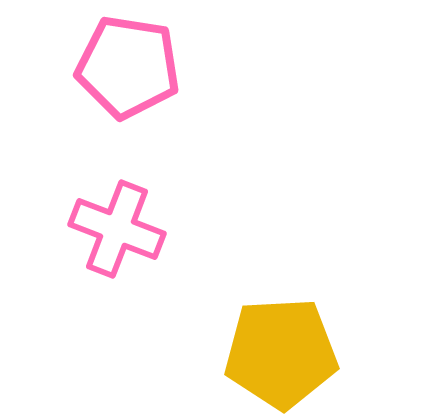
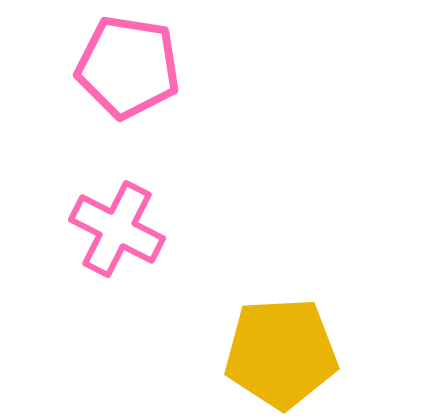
pink cross: rotated 6 degrees clockwise
